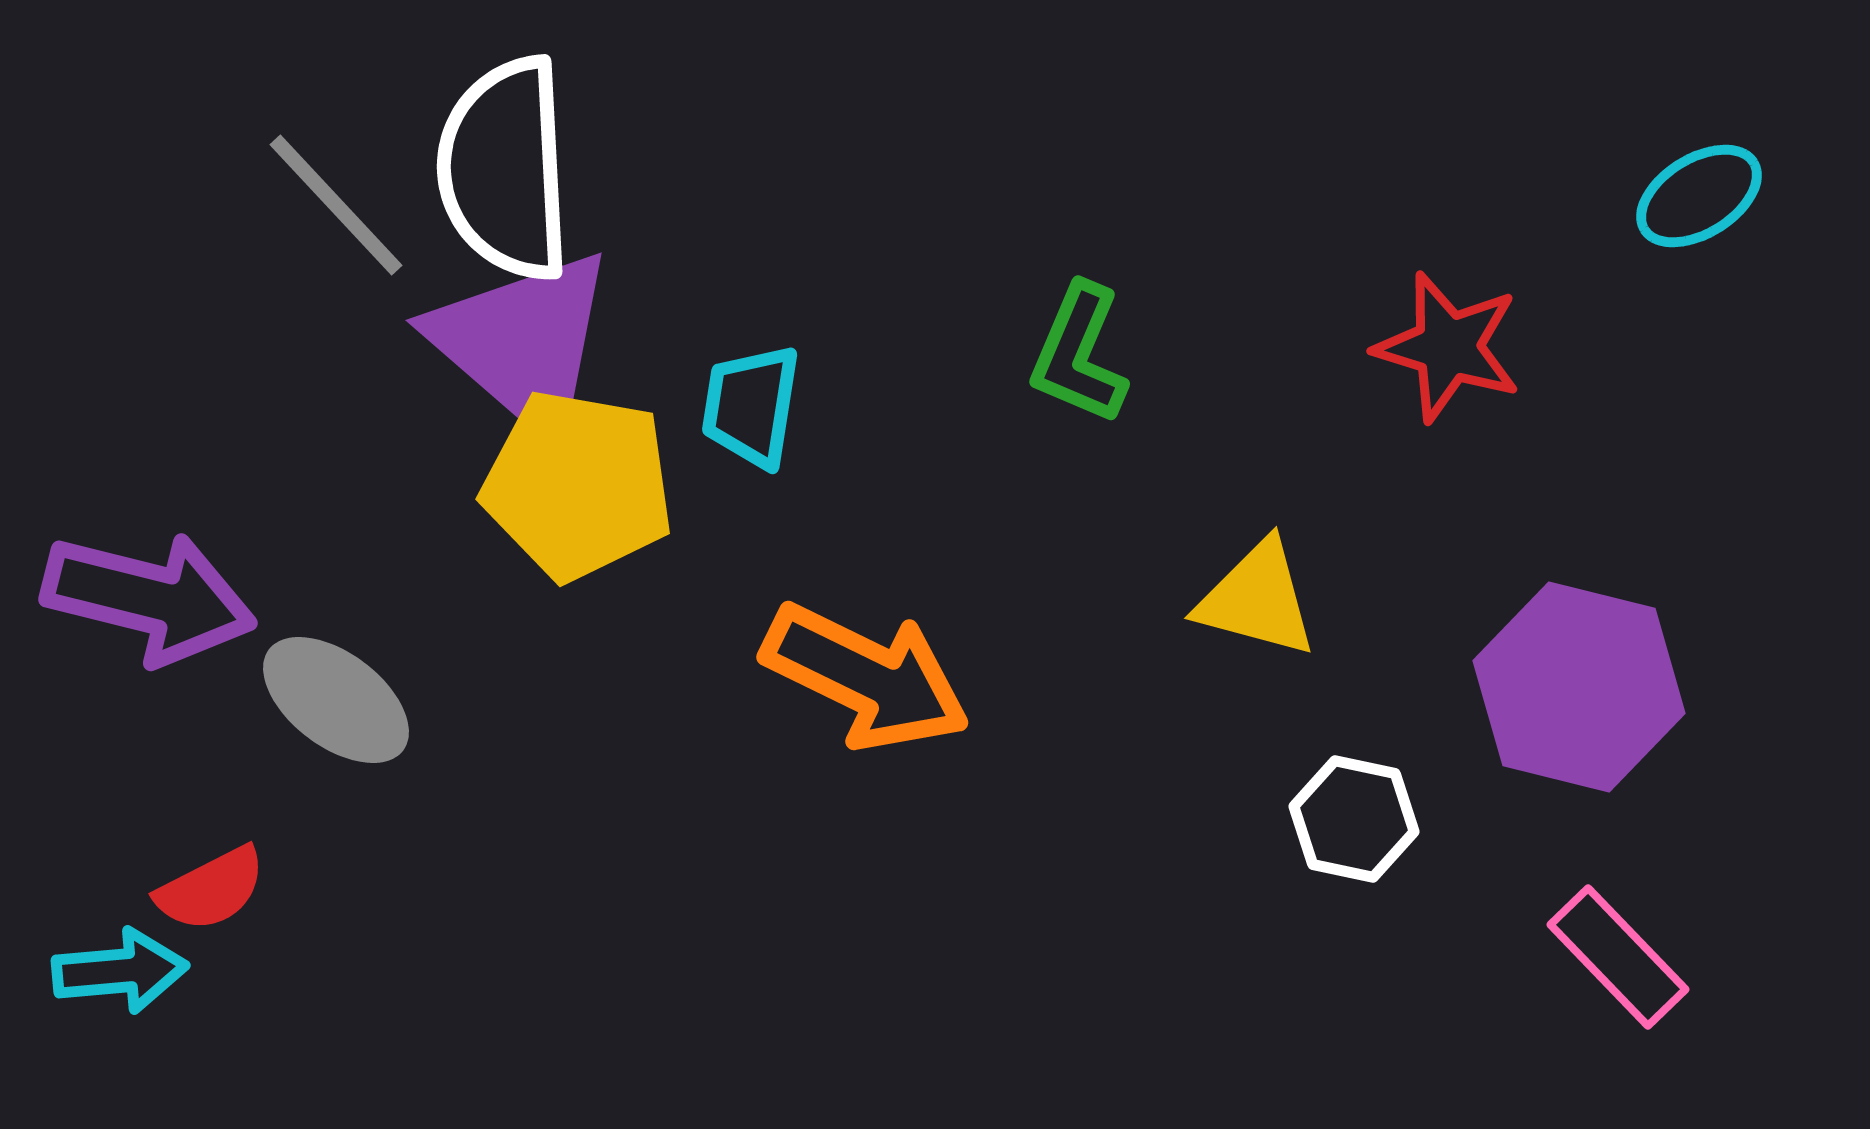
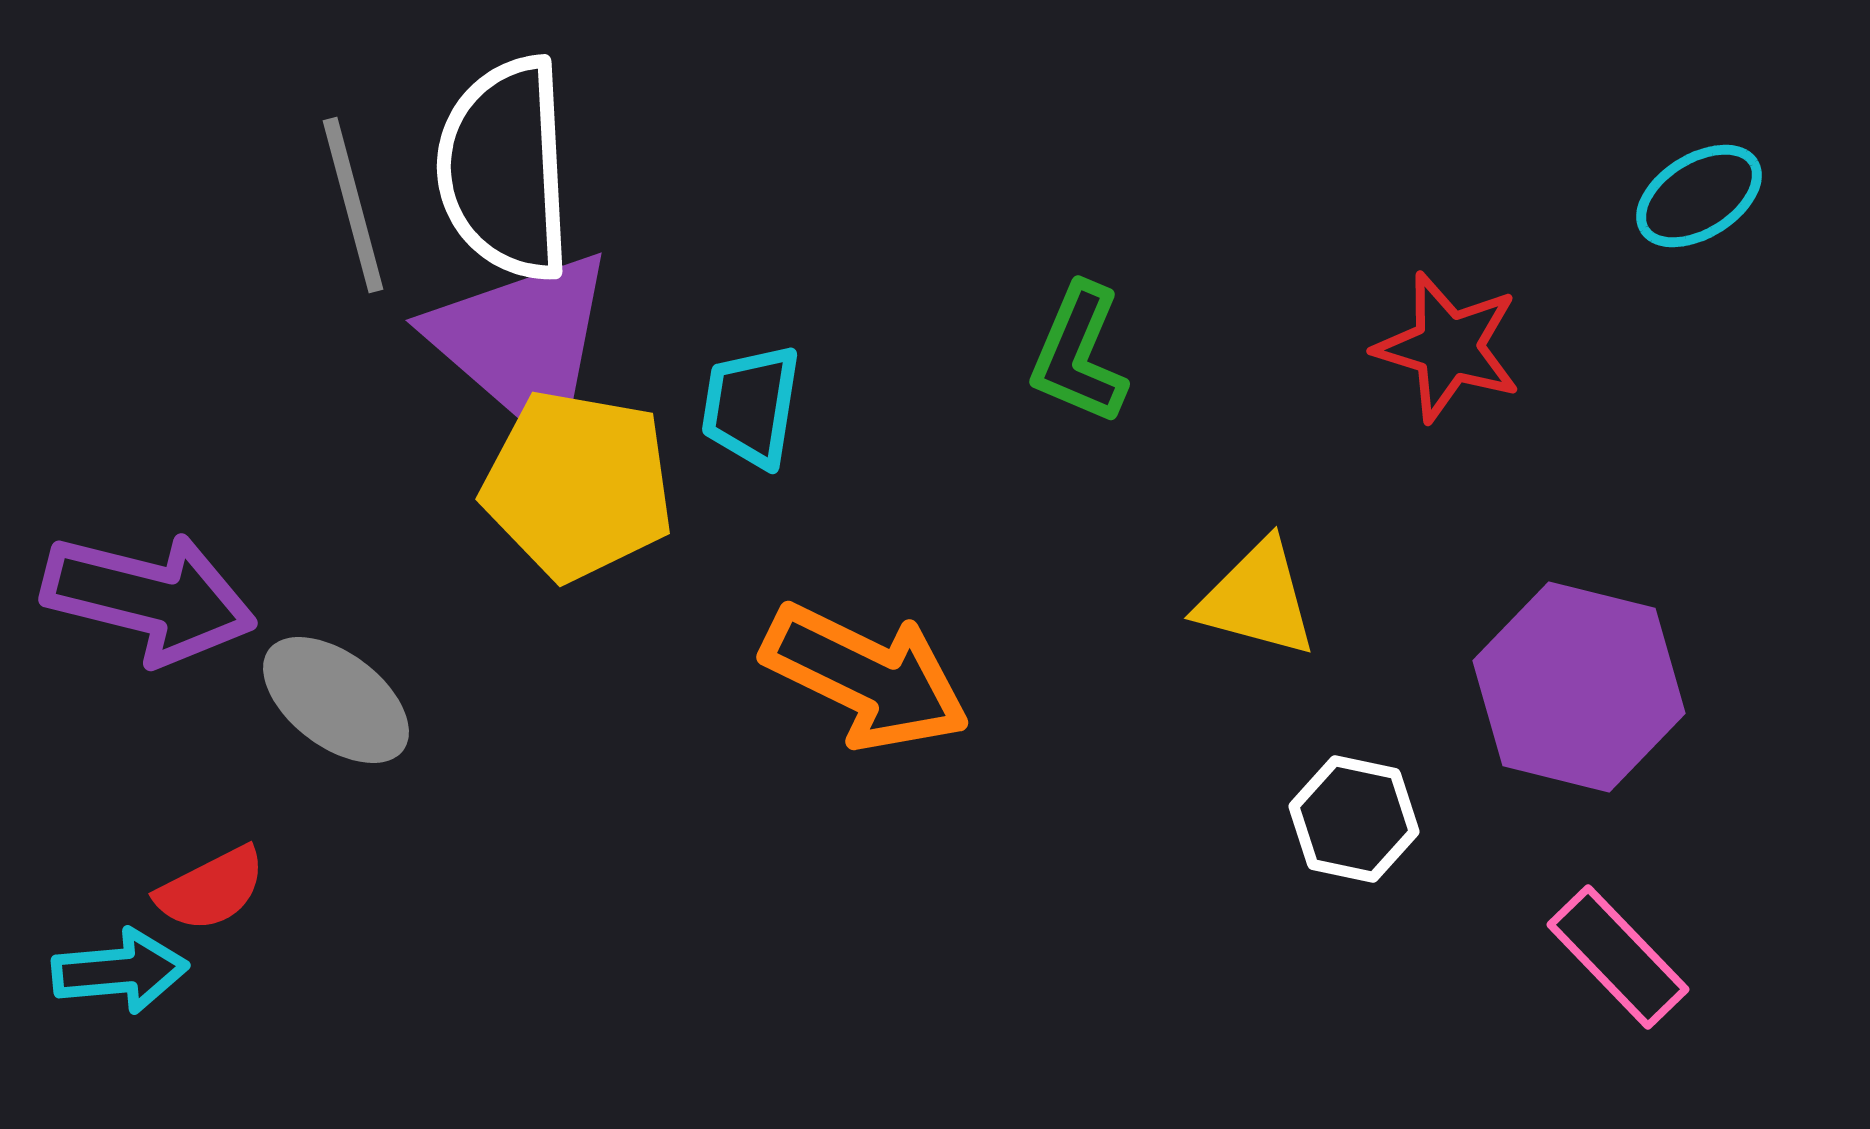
gray line: moved 17 px right; rotated 28 degrees clockwise
